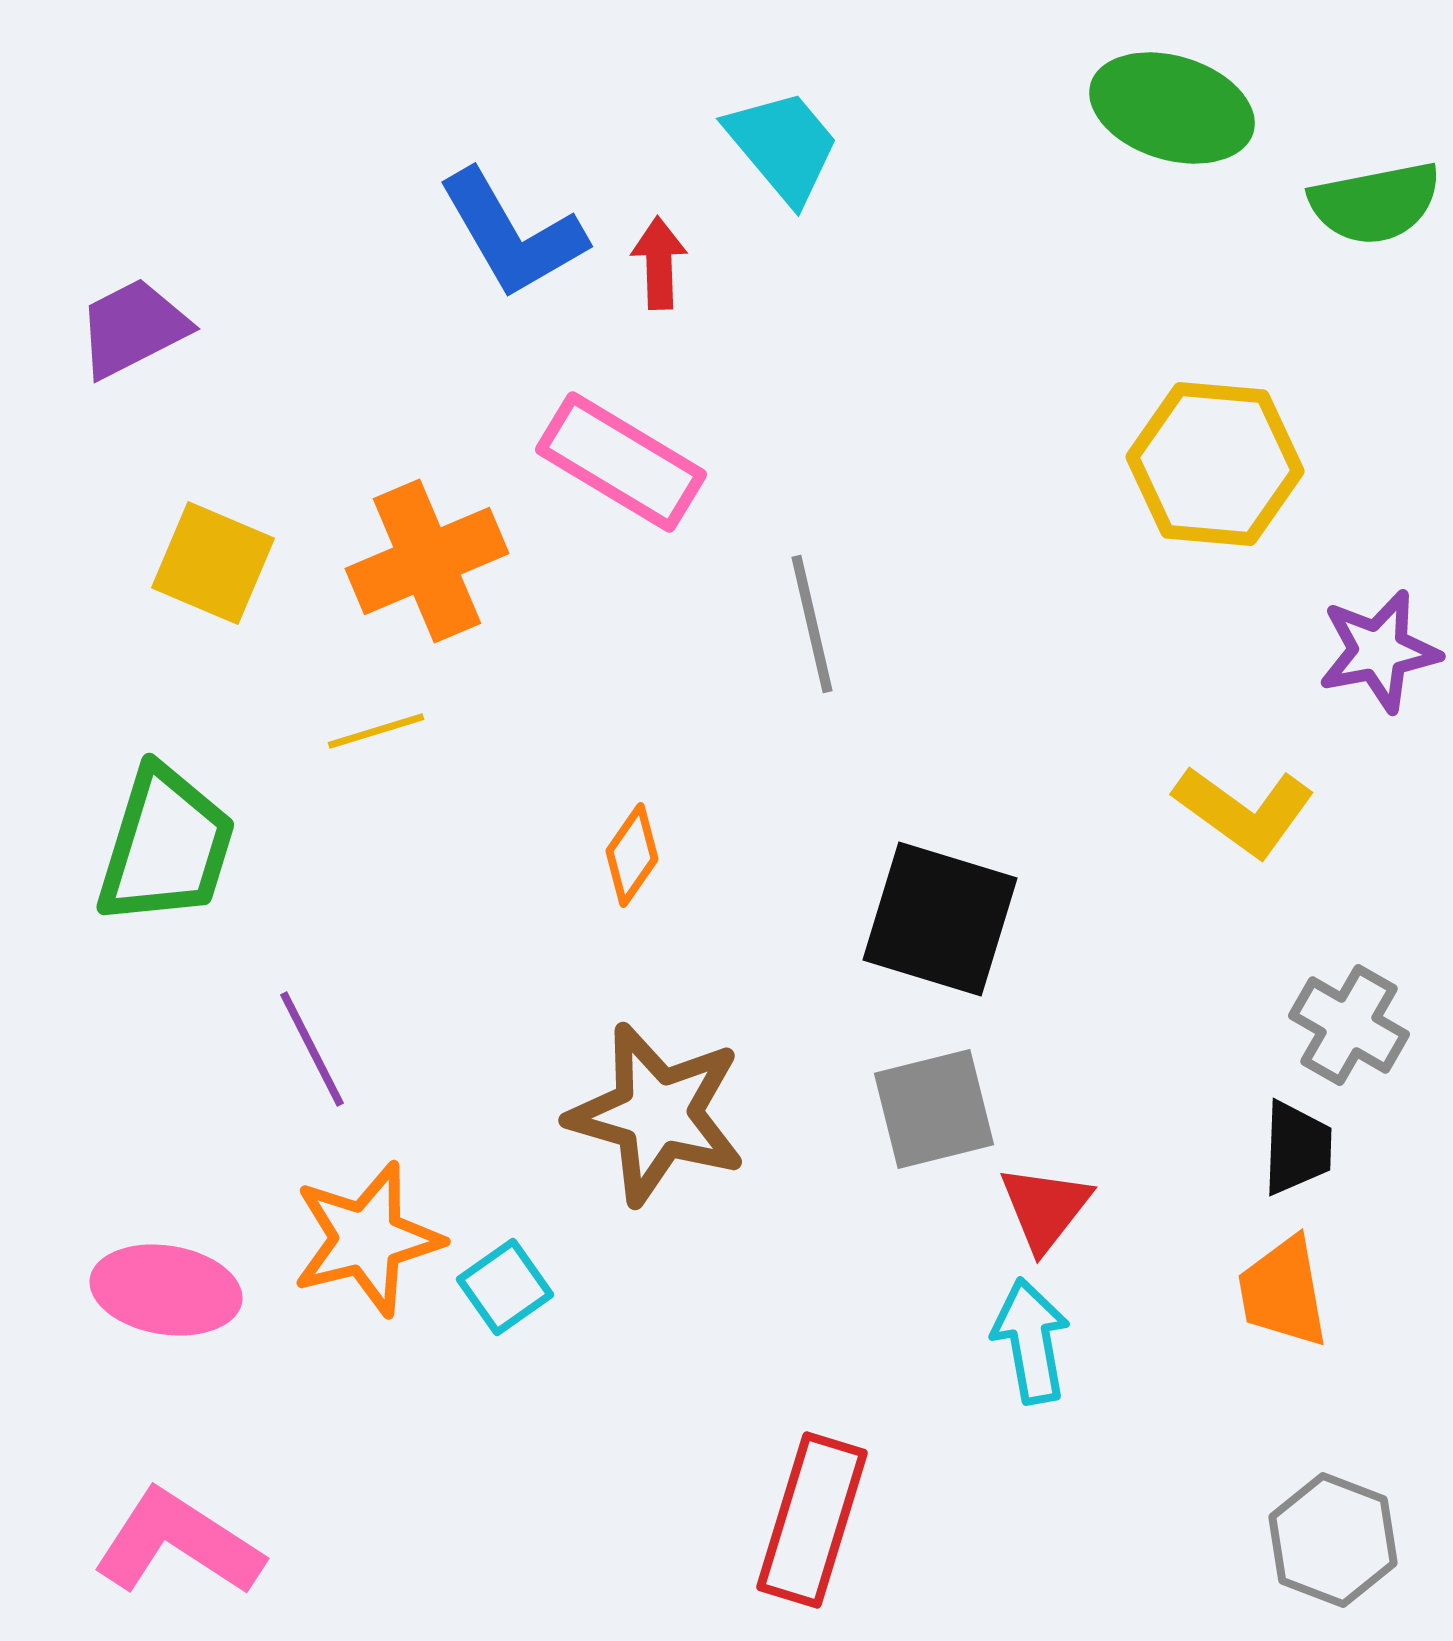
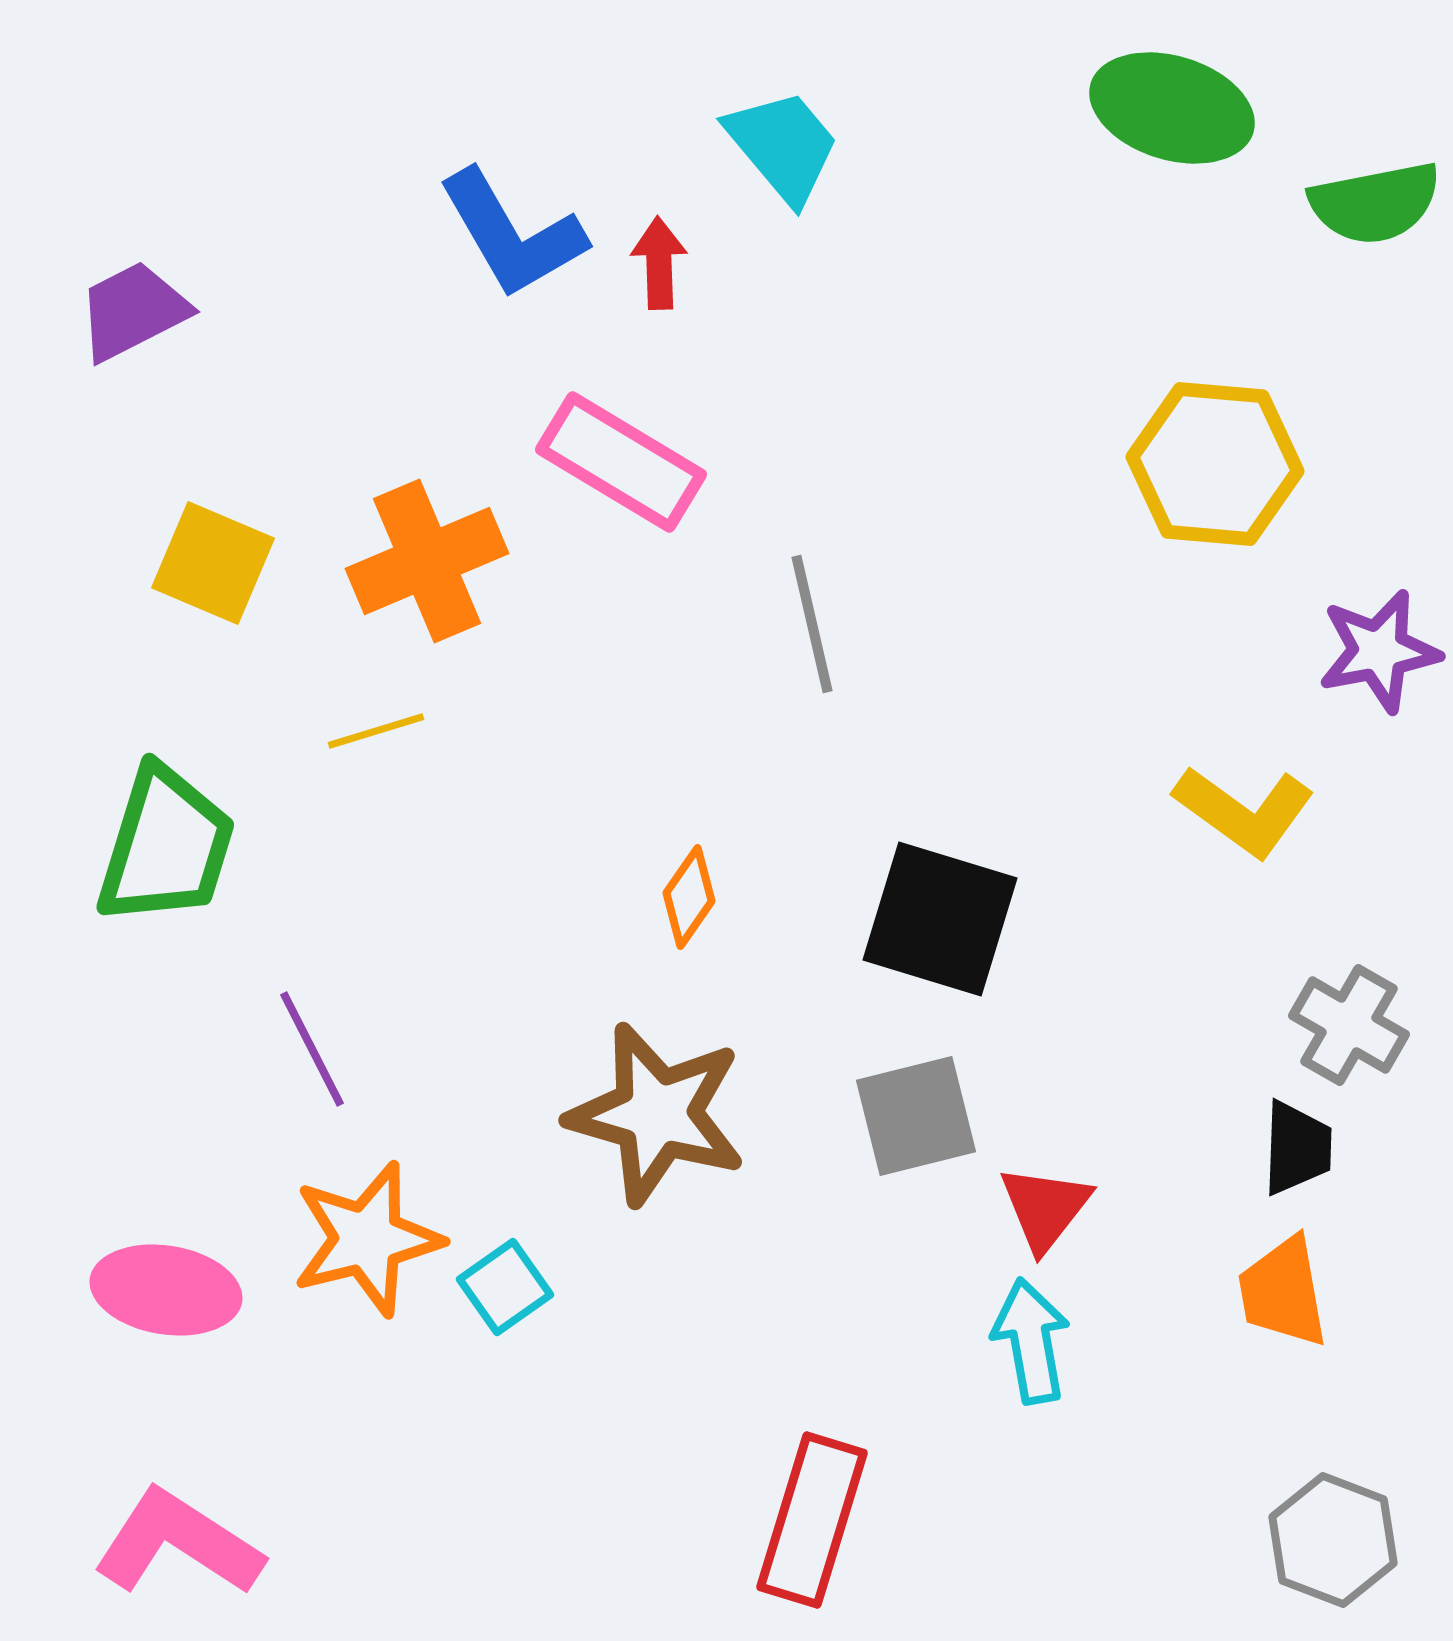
purple trapezoid: moved 17 px up
orange diamond: moved 57 px right, 42 px down
gray square: moved 18 px left, 7 px down
